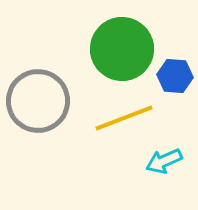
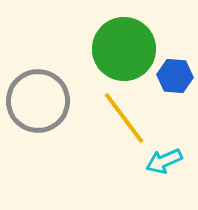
green circle: moved 2 px right
yellow line: rotated 74 degrees clockwise
